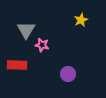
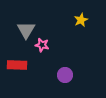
purple circle: moved 3 px left, 1 px down
